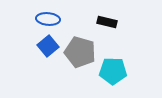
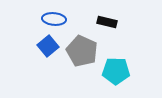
blue ellipse: moved 6 px right
gray pentagon: moved 2 px right, 1 px up; rotated 8 degrees clockwise
cyan pentagon: moved 3 px right
